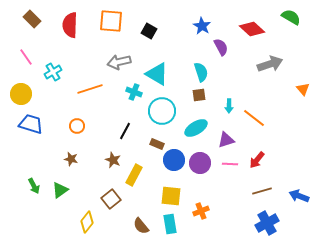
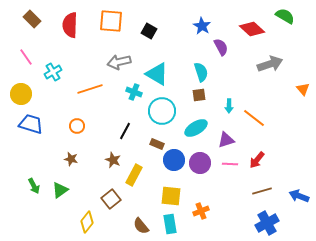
green semicircle at (291, 17): moved 6 px left, 1 px up
